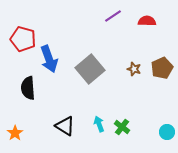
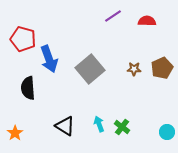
brown star: rotated 16 degrees counterclockwise
